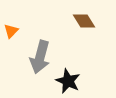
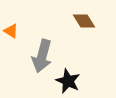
orange triangle: rotated 42 degrees counterclockwise
gray arrow: moved 2 px right, 1 px up
